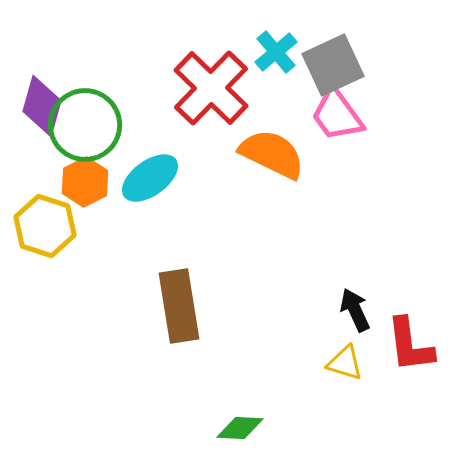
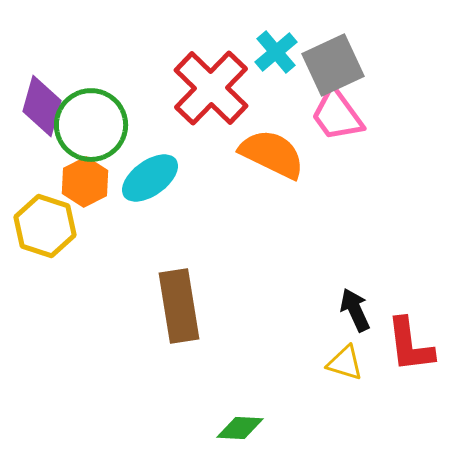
green circle: moved 6 px right
